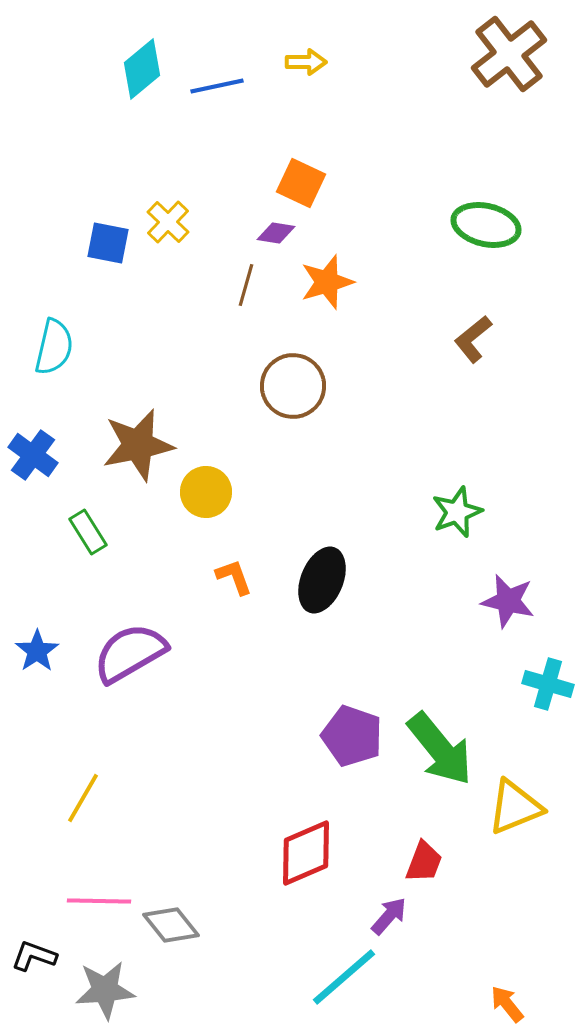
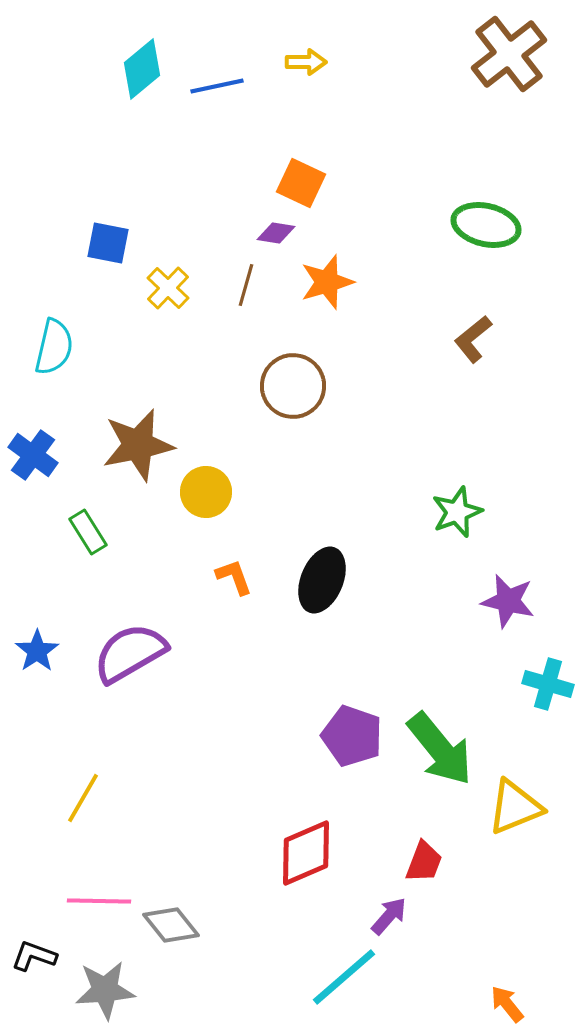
yellow cross: moved 66 px down
